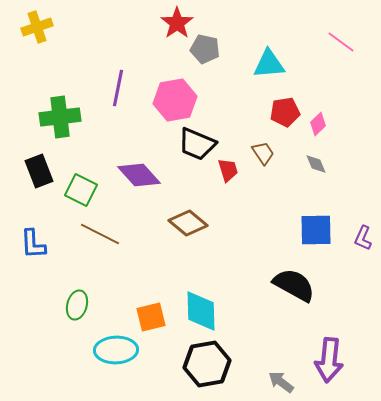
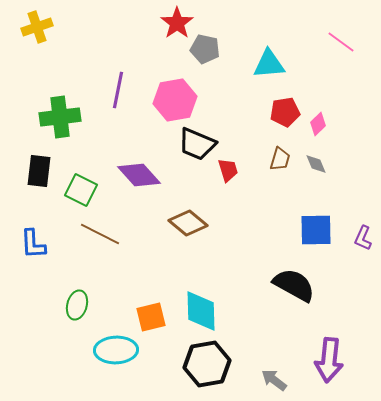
purple line: moved 2 px down
brown trapezoid: moved 17 px right, 6 px down; rotated 50 degrees clockwise
black rectangle: rotated 28 degrees clockwise
gray arrow: moved 7 px left, 2 px up
